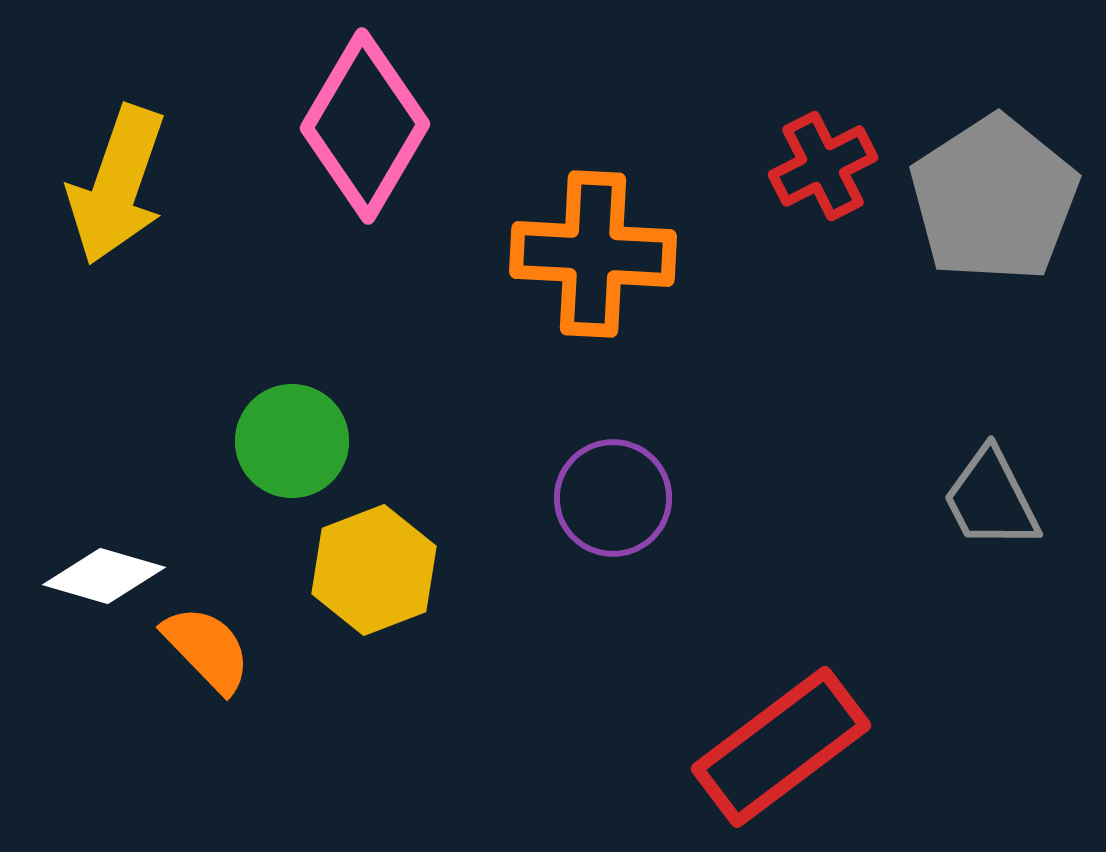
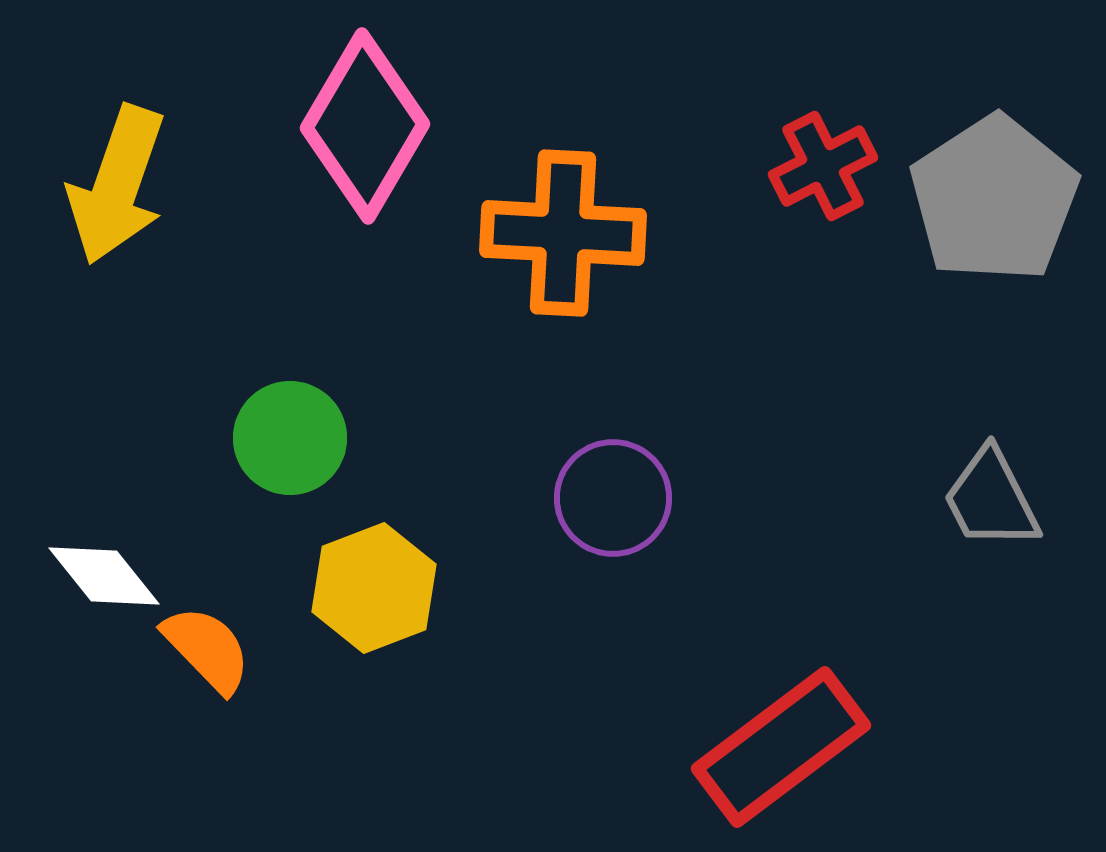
orange cross: moved 30 px left, 21 px up
green circle: moved 2 px left, 3 px up
yellow hexagon: moved 18 px down
white diamond: rotated 35 degrees clockwise
